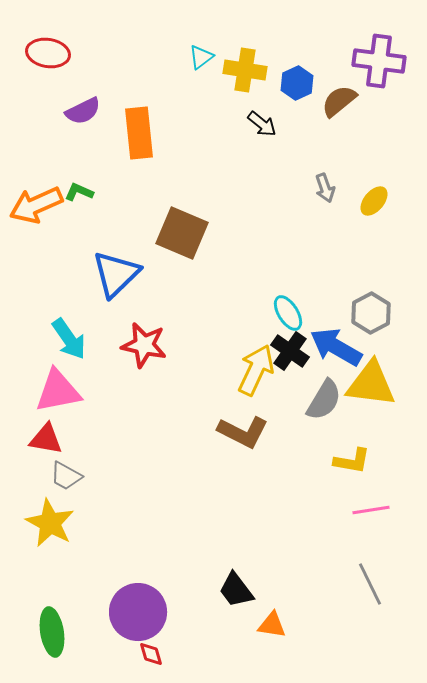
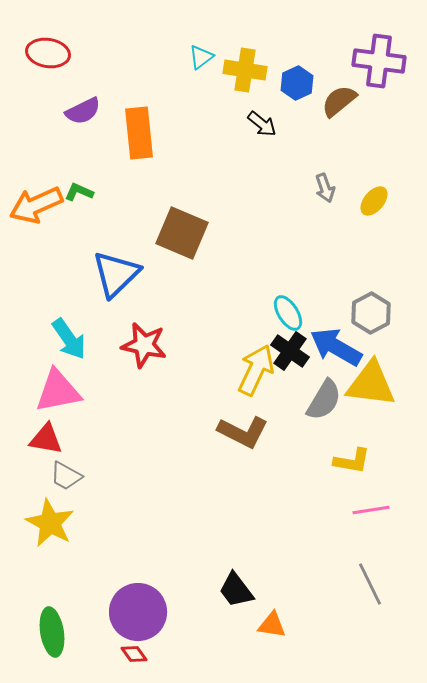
red diamond: moved 17 px left; rotated 20 degrees counterclockwise
